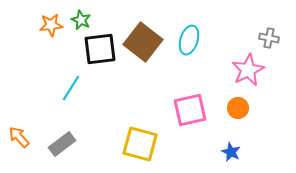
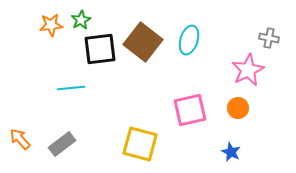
green star: rotated 18 degrees clockwise
cyan line: rotated 52 degrees clockwise
orange arrow: moved 1 px right, 2 px down
